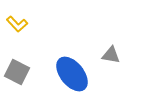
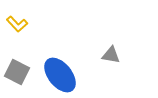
blue ellipse: moved 12 px left, 1 px down
